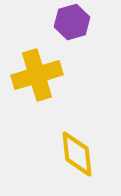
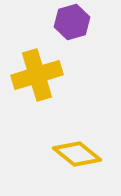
yellow diamond: rotated 45 degrees counterclockwise
